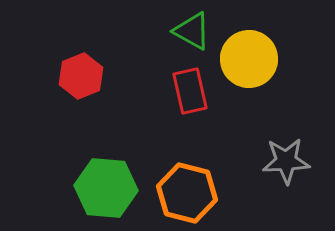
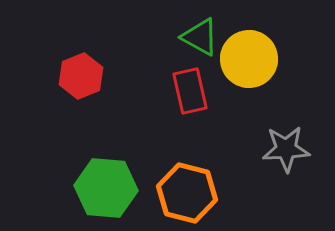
green triangle: moved 8 px right, 6 px down
gray star: moved 12 px up
